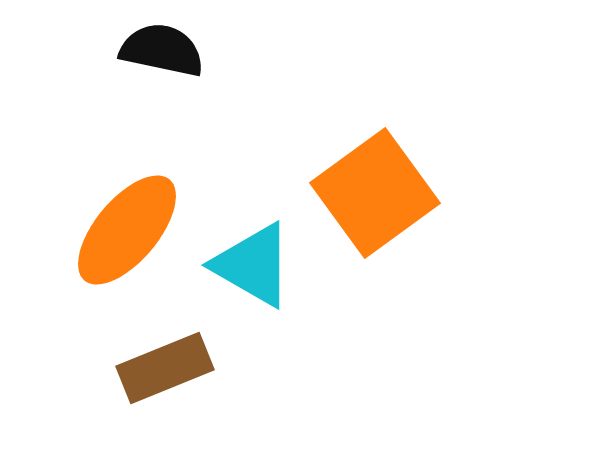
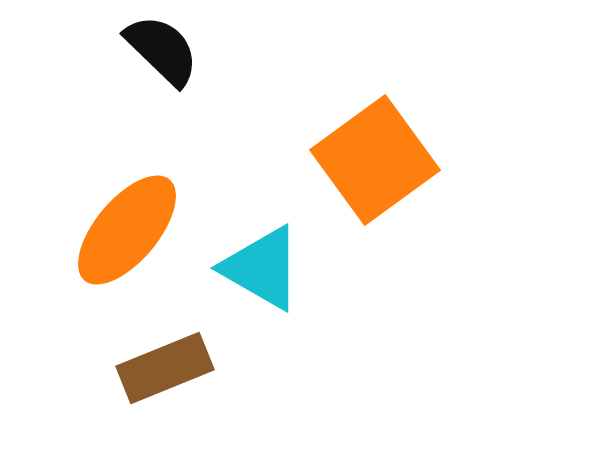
black semicircle: rotated 32 degrees clockwise
orange square: moved 33 px up
cyan triangle: moved 9 px right, 3 px down
